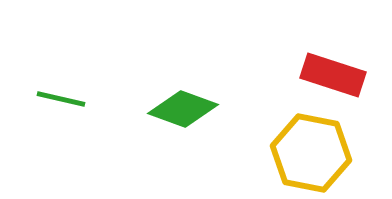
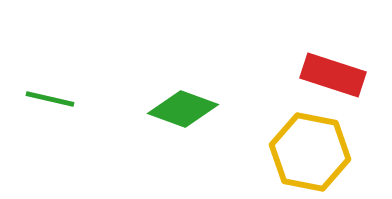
green line: moved 11 px left
yellow hexagon: moved 1 px left, 1 px up
